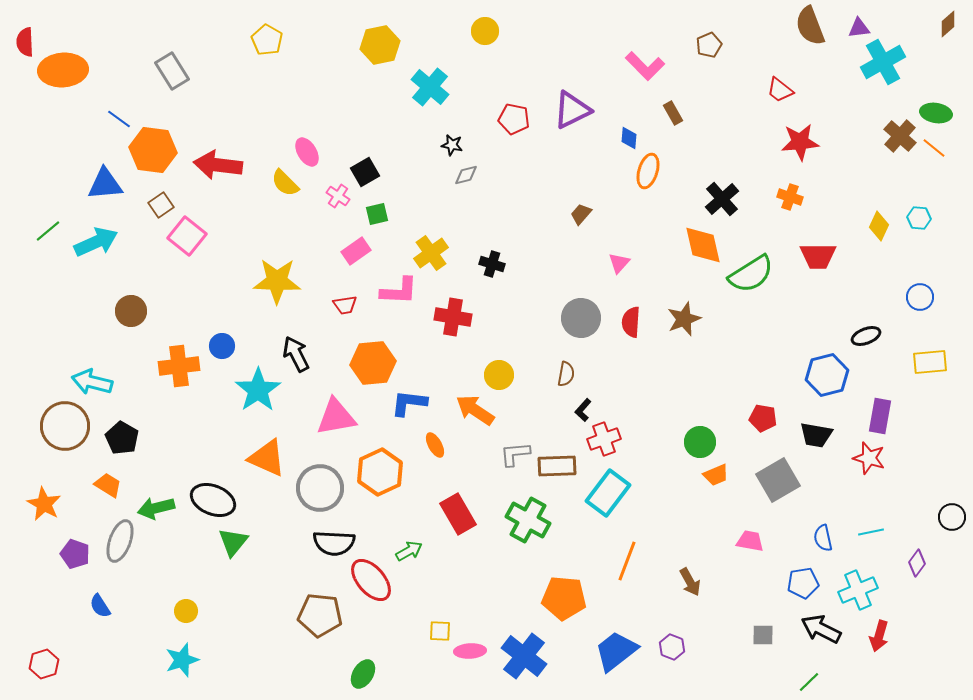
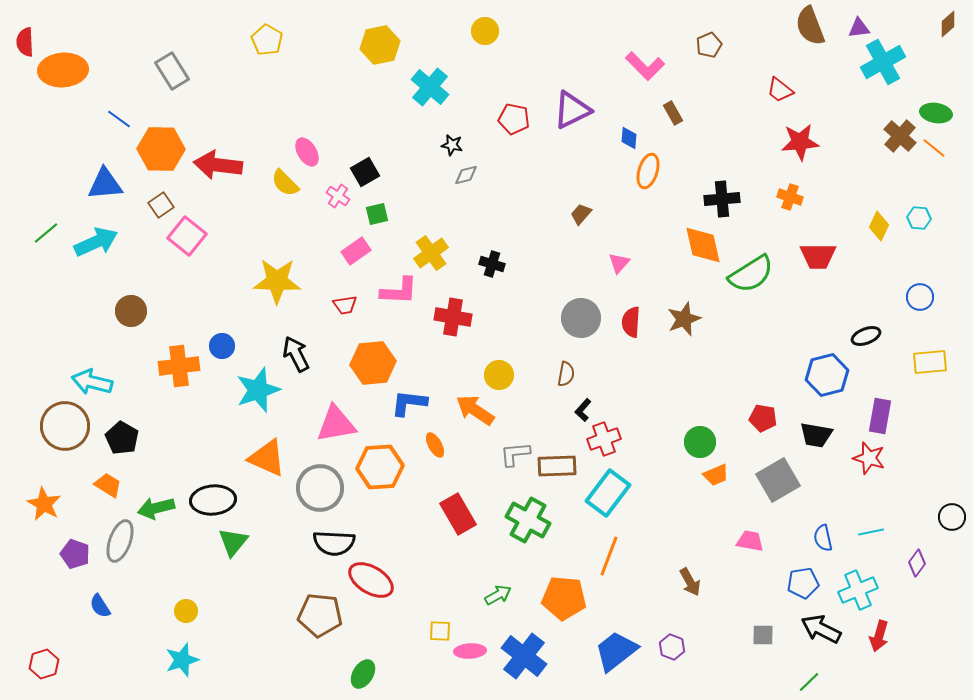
orange hexagon at (153, 150): moved 8 px right, 1 px up; rotated 6 degrees counterclockwise
black cross at (722, 199): rotated 36 degrees clockwise
green line at (48, 231): moved 2 px left, 2 px down
cyan star at (258, 390): rotated 15 degrees clockwise
pink triangle at (336, 417): moved 7 px down
orange hexagon at (380, 472): moved 5 px up; rotated 21 degrees clockwise
black ellipse at (213, 500): rotated 27 degrees counterclockwise
green arrow at (409, 551): moved 89 px right, 44 px down
orange line at (627, 561): moved 18 px left, 5 px up
red ellipse at (371, 580): rotated 18 degrees counterclockwise
